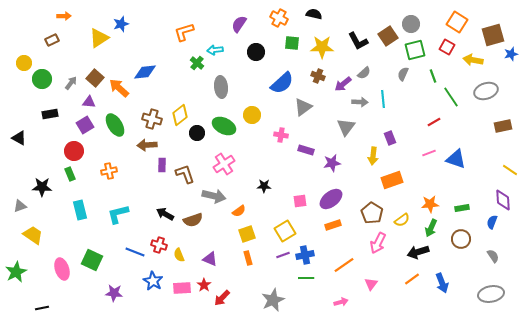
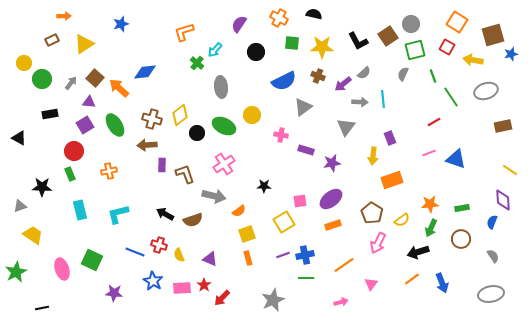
yellow triangle at (99, 38): moved 15 px left, 6 px down
cyan arrow at (215, 50): rotated 42 degrees counterclockwise
blue semicircle at (282, 83): moved 2 px right, 2 px up; rotated 15 degrees clockwise
yellow square at (285, 231): moved 1 px left, 9 px up
